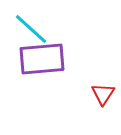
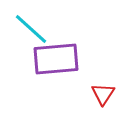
purple rectangle: moved 14 px right
